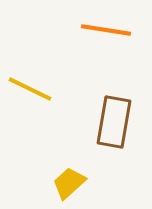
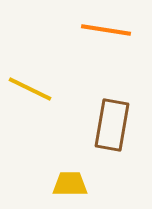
brown rectangle: moved 2 px left, 3 px down
yellow trapezoid: moved 1 px right, 1 px down; rotated 42 degrees clockwise
